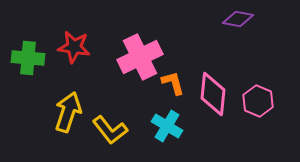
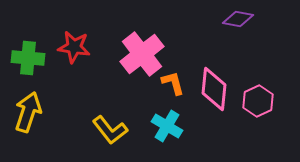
pink cross: moved 2 px right, 3 px up; rotated 12 degrees counterclockwise
pink diamond: moved 1 px right, 5 px up
pink hexagon: rotated 12 degrees clockwise
yellow arrow: moved 40 px left
